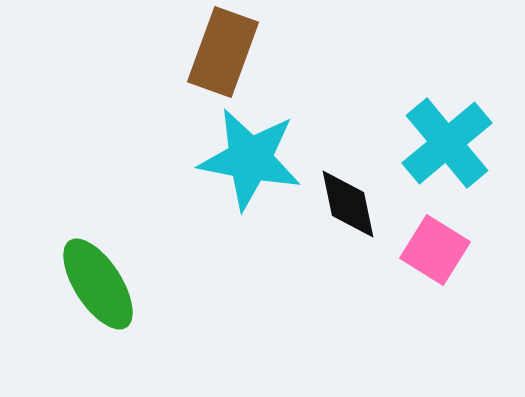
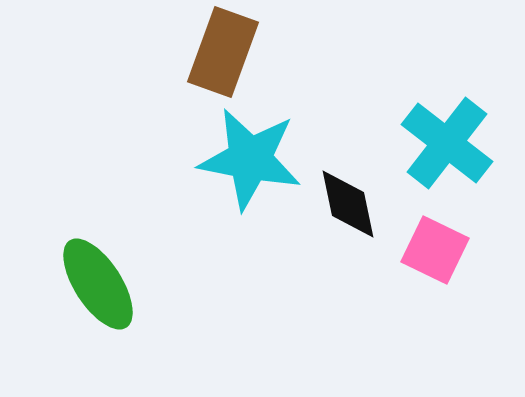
cyan cross: rotated 12 degrees counterclockwise
pink square: rotated 6 degrees counterclockwise
